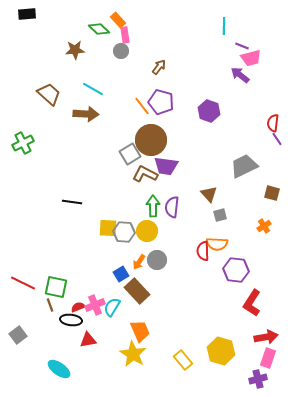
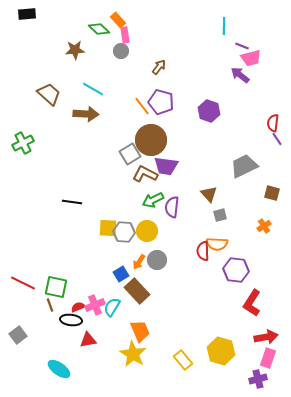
green arrow at (153, 206): moved 6 px up; rotated 115 degrees counterclockwise
